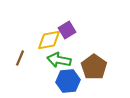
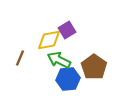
green arrow: rotated 15 degrees clockwise
blue hexagon: moved 2 px up
